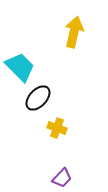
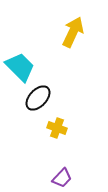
yellow arrow: moved 1 px left; rotated 12 degrees clockwise
